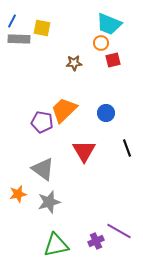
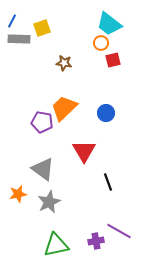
cyan trapezoid: rotated 16 degrees clockwise
yellow square: rotated 30 degrees counterclockwise
brown star: moved 10 px left; rotated 14 degrees clockwise
orange trapezoid: moved 2 px up
black line: moved 19 px left, 34 px down
gray star: rotated 10 degrees counterclockwise
purple cross: rotated 14 degrees clockwise
